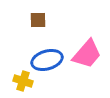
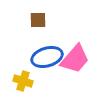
pink trapezoid: moved 12 px left, 5 px down
blue ellipse: moved 3 px up
